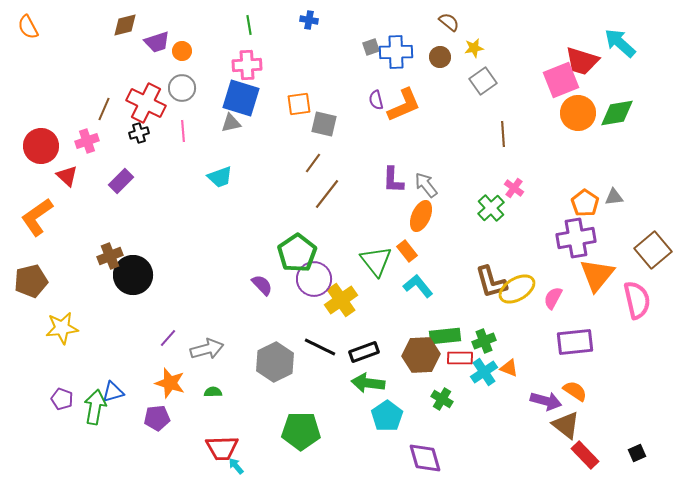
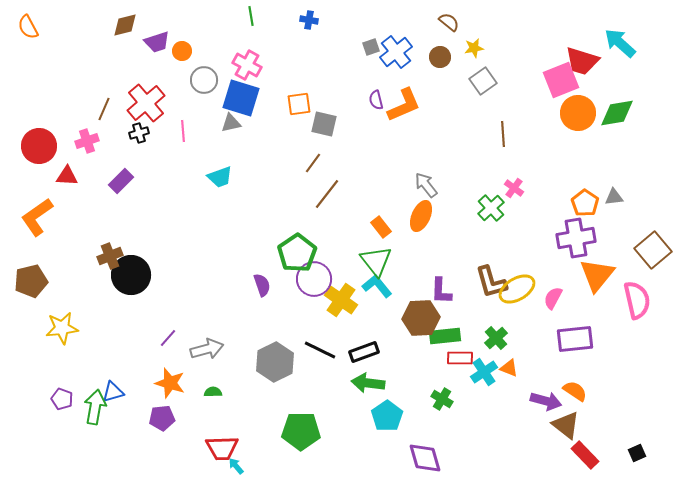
green line at (249, 25): moved 2 px right, 9 px up
blue cross at (396, 52): rotated 36 degrees counterclockwise
pink cross at (247, 65): rotated 32 degrees clockwise
gray circle at (182, 88): moved 22 px right, 8 px up
red cross at (146, 103): rotated 24 degrees clockwise
red circle at (41, 146): moved 2 px left
red triangle at (67, 176): rotated 40 degrees counterclockwise
purple L-shape at (393, 180): moved 48 px right, 111 px down
orange rectangle at (407, 251): moved 26 px left, 24 px up
black circle at (133, 275): moved 2 px left
purple semicircle at (262, 285): rotated 25 degrees clockwise
cyan L-shape at (418, 286): moved 41 px left
yellow cross at (341, 300): rotated 20 degrees counterclockwise
green cross at (484, 341): moved 12 px right, 3 px up; rotated 20 degrees counterclockwise
purple rectangle at (575, 342): moved 3 px up
black line at (320, 347): moved 3 px down
brown hexagon at (421, 355): moved 37 px up
purple pentagon at (157, 418): moved 5 px right
